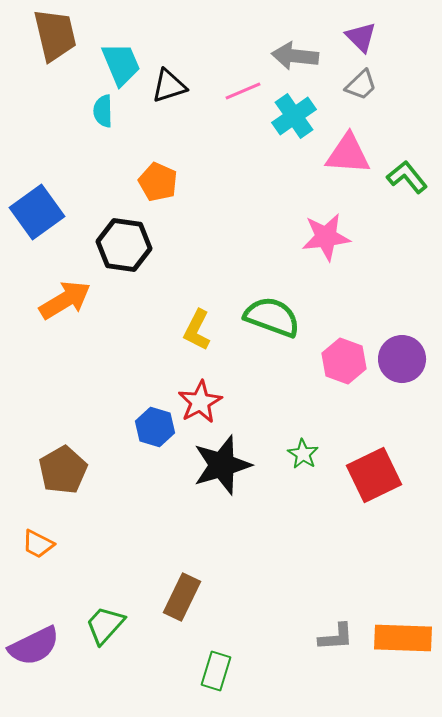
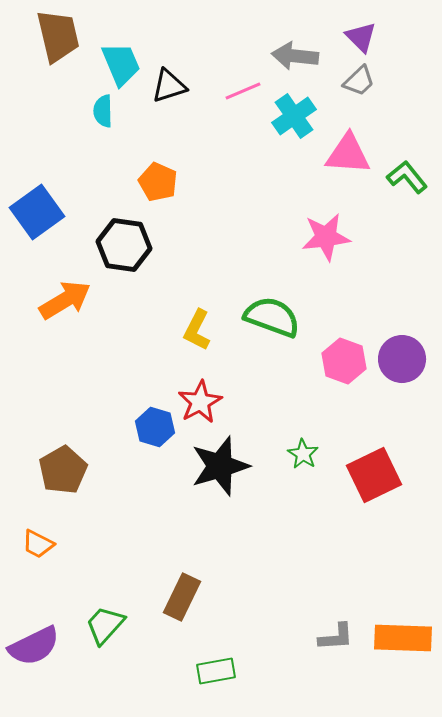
brown trapezoid: moved 3 px right, 1 px down
gray trapezoid: moved 2 px left, 4 px up
black star: moved 2 px left, 1 px down
green rectangle: rotated 63 degrees clockwise
